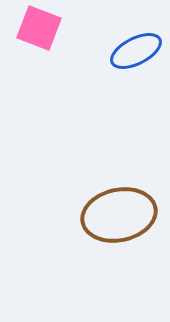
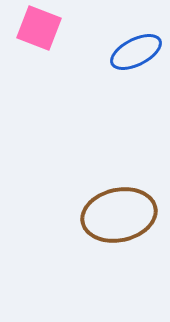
blue ellipse: moved 1 px down
